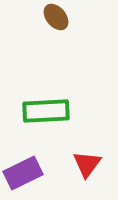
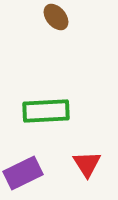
red triangle: rotated 8 degrees counterclockwise
